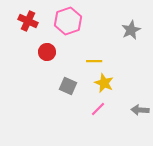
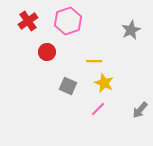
red cross: rotated 30 degrees clockwise
gray arrow: rotated 54 degrees counterclockwise
